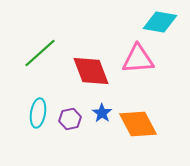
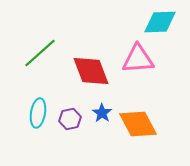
cyan diamond: rotated 12 degrees counterclockwise
